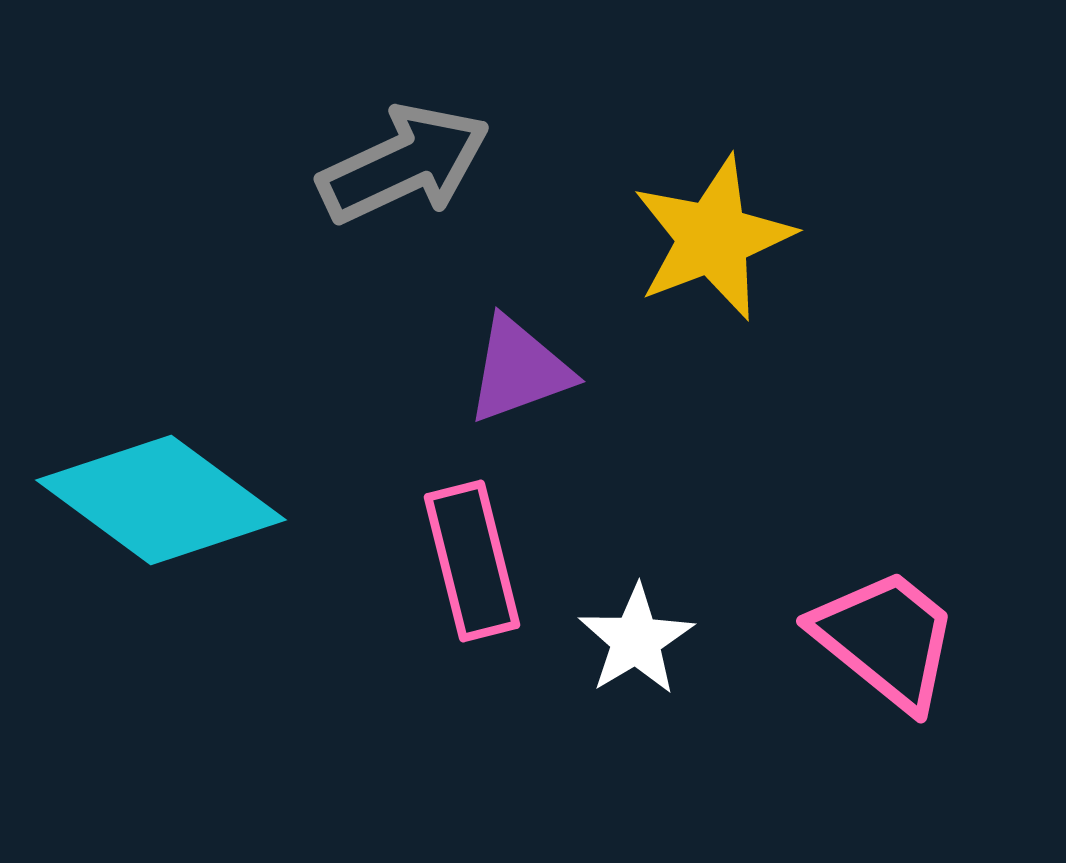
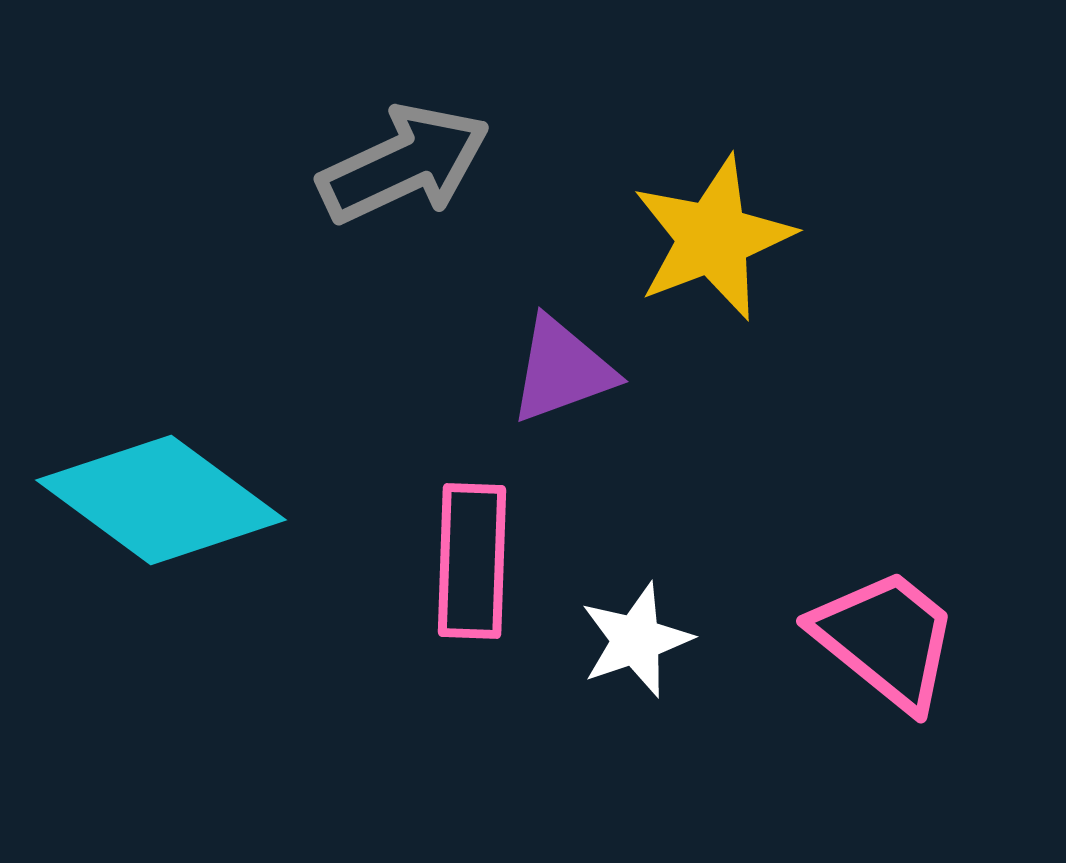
purple triangle: moved 43 px right
pink rectangle: rotated 16 degrees clockwise
white star: rotated 12 degrees clockwise
